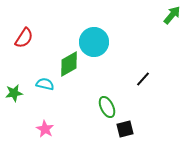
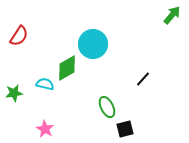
red semicircle: moved 5 px left, 2 px up
cyan circle: moved 1 px left, 2 px down
green diamond: moved 2 px left, 4 px down
